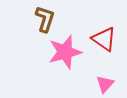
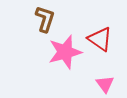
red triangle: moved 4 px left
pink triangle: rotated 18 degrees counterclockwise
